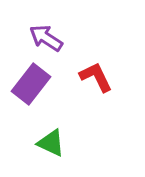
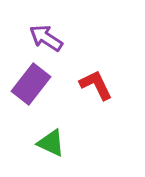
red L-shape: moved 8 px down
